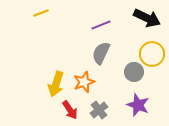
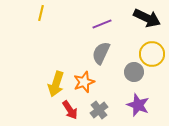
yellow line: rotated 56 degrees counterclockwise
purple line: moved 1 px right, 1 px up
